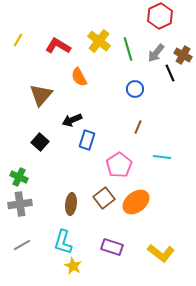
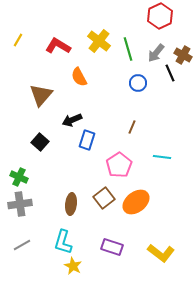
blue circle: moved 3 px right, 6 px up
brown line: moved 6 px left
